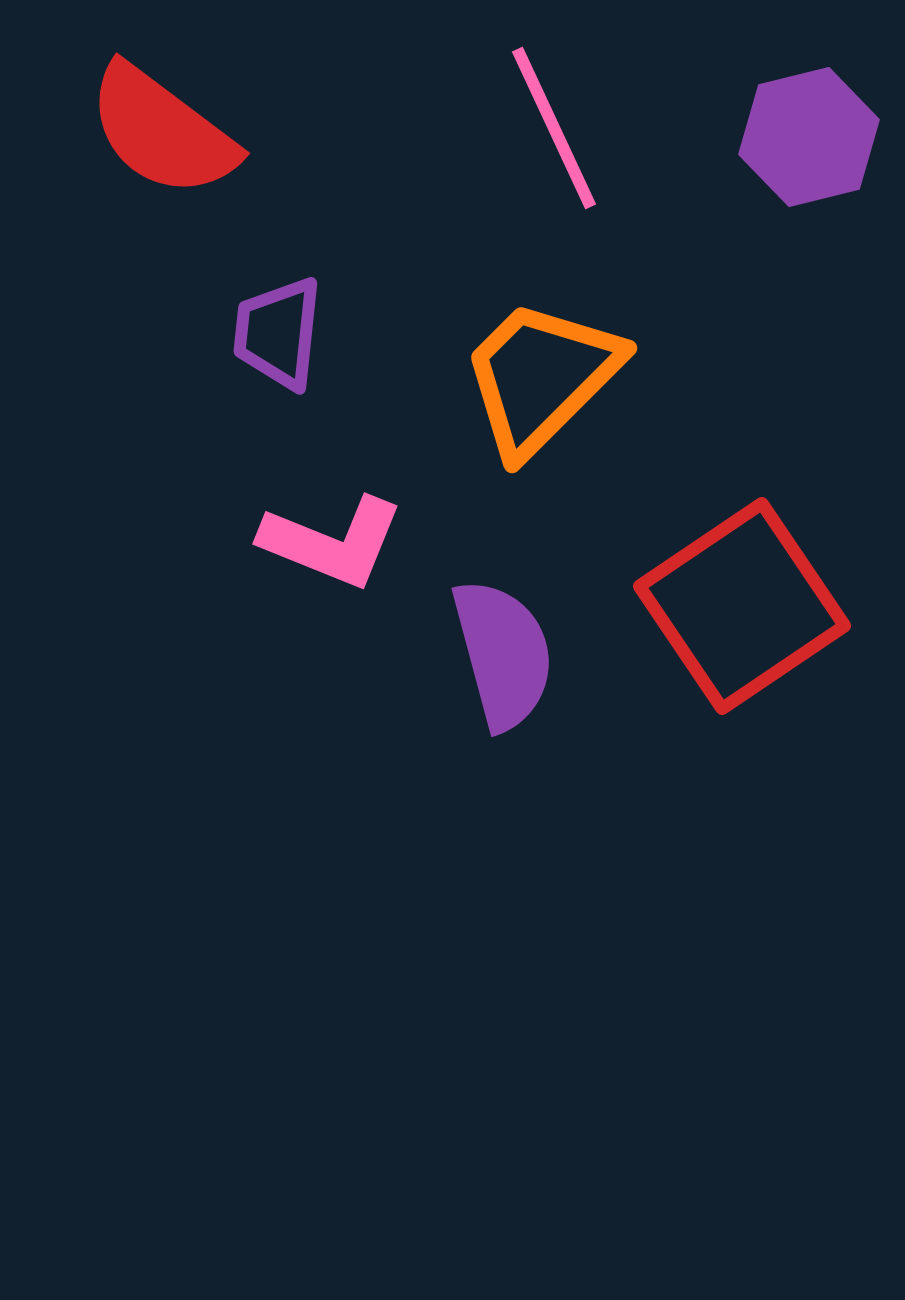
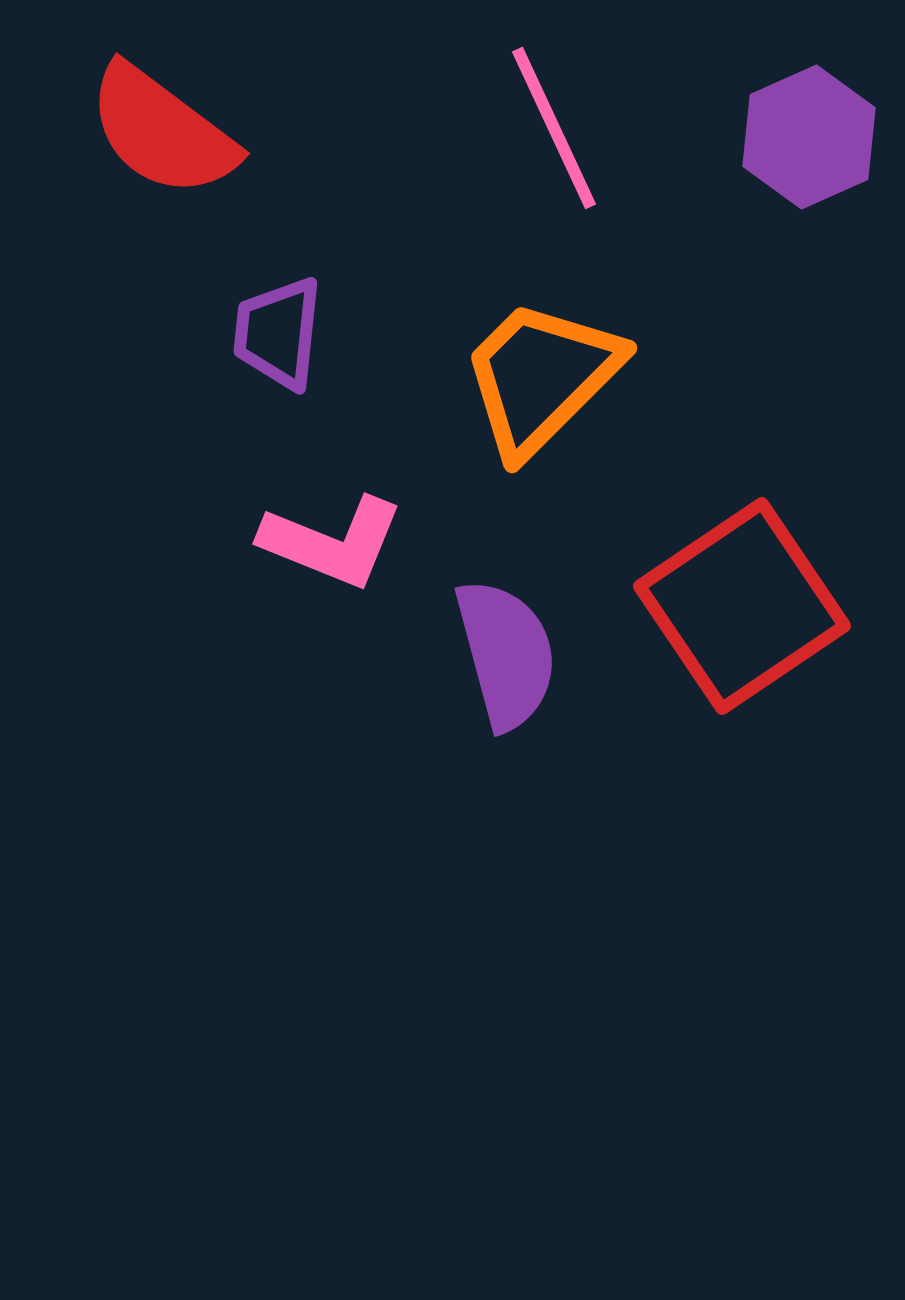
purple hexagon: rotated 10 degrees counterclockwise
purple semicircle: moved 3 px right
